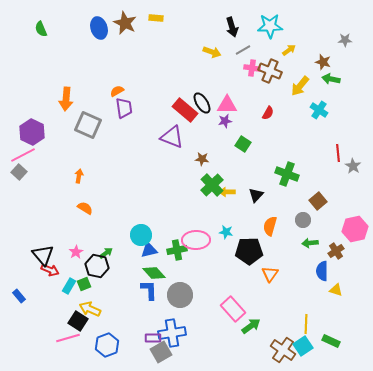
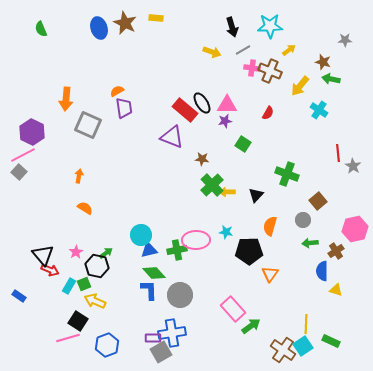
blue rectangle at (19, 296): rotated 16 degrees counterclockwise
yellow arrow at (90, 309): moved 5 px right, 8 px up
